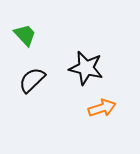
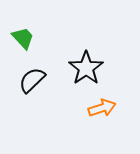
green trapezoid: moved 2 px left, 3 px down
black star: rotated 24 degrees clockwise
